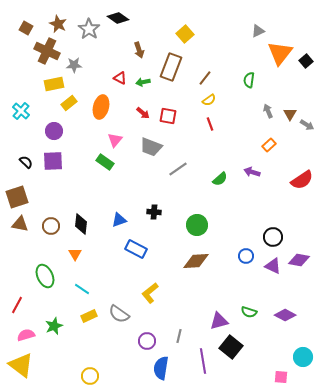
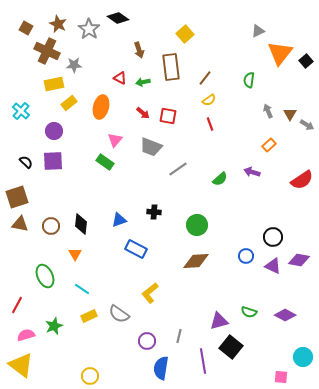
brown rectangle at (171, 67): rotated 28 degrees counterclockwise
